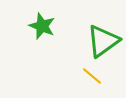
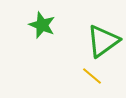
green star: moved 1 px up
